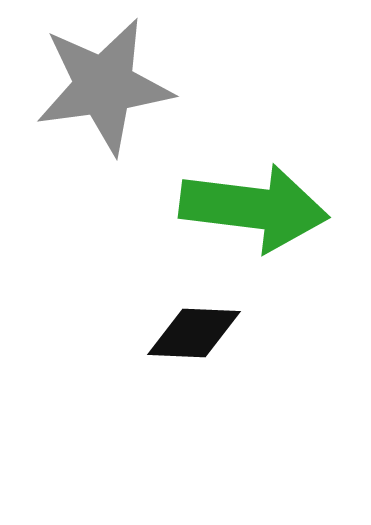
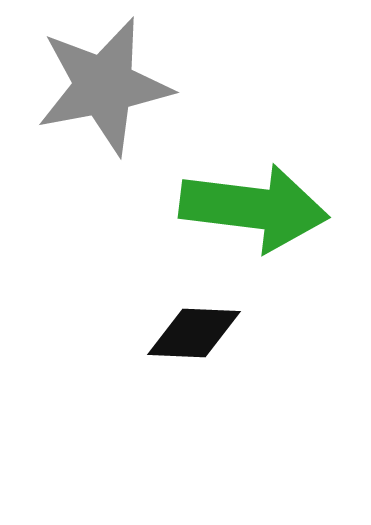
gray star: rotated 3 degrees counterclockwise
